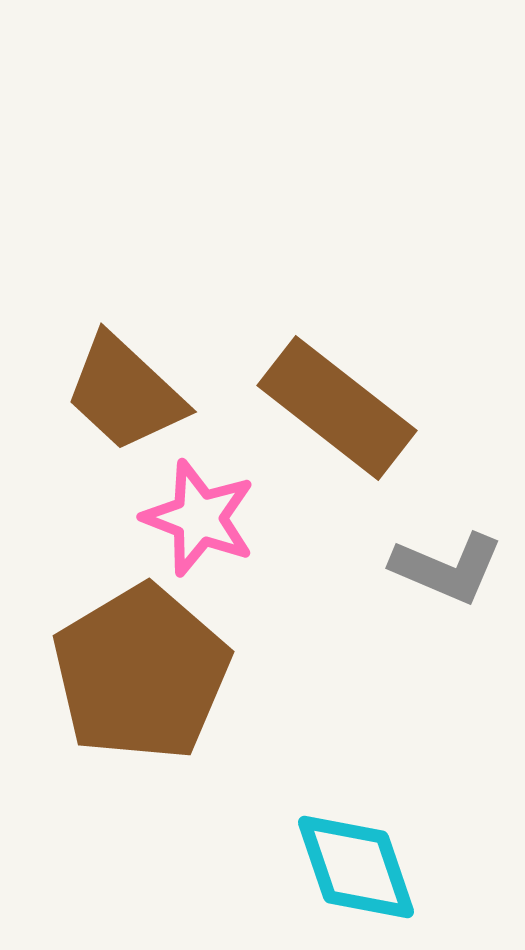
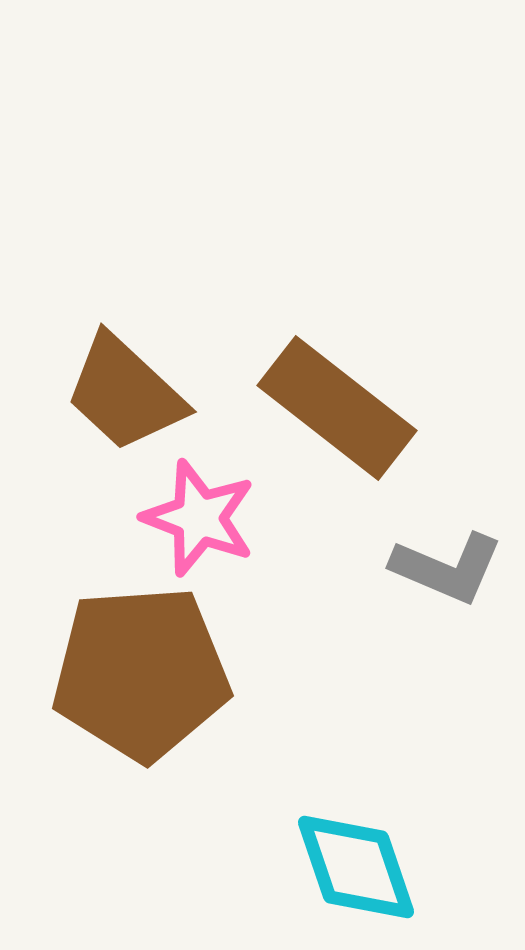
brown pentagon: rotated 27 degrees clockwise
